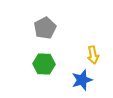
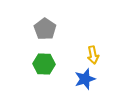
gray pentagon: moved 1 px down; rotated 10 degrees counterclockwise
blue star: moved 3 px right, 1 px up
